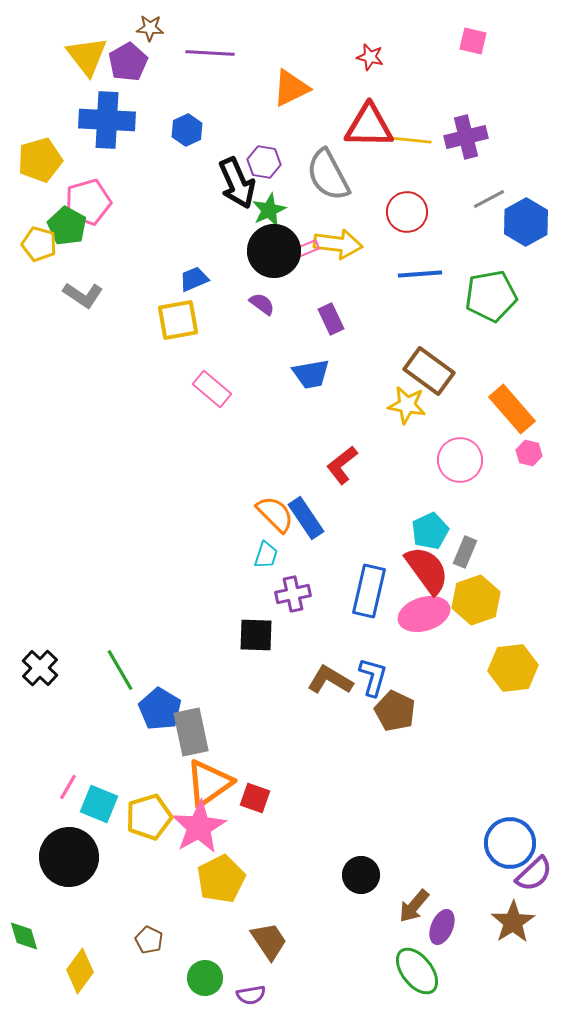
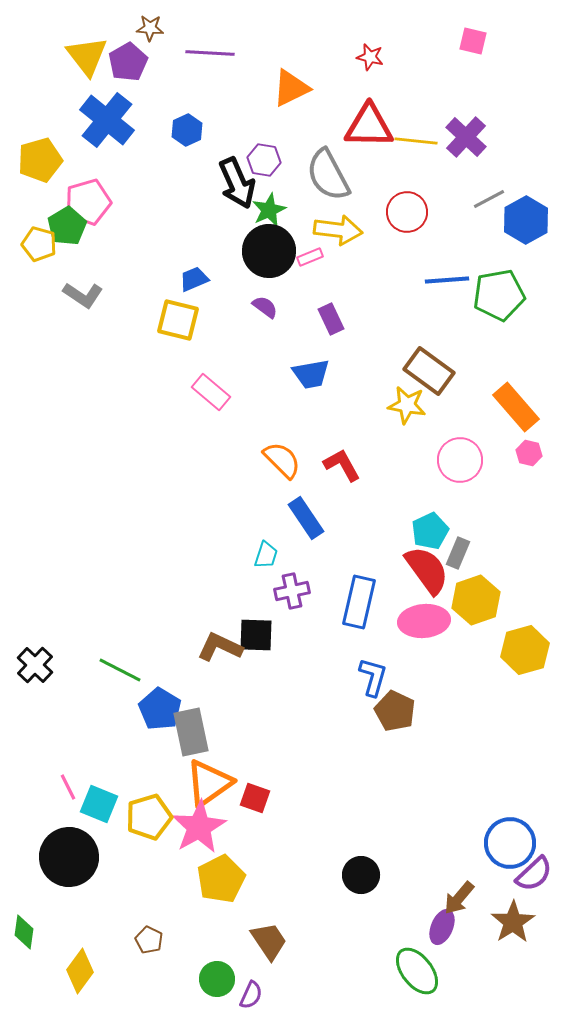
blue cross at (107, 120): rotated 36 degrees clockwise
purple cross at (466, 137): rotated 33 degrees counterclockwise
yellow line at (410, 140): moved 6 px right, 1 px down
purple hexagon at (264, 162): moved 2 px up
blue hexagon at (526, 222): moved 2 px up
green pentagon at (67, 226): rotated 12 degrees clockwise
yellow arrow at (338, 244): moved 14 px up
pink rectangle at (306, 249): moved 4 px right, 8 px down
black circle at (274, 251): moved 5 px left
blue line at (420, 274): moved 27 px right, 6 px down
green pentagon at (491, 296): moved 8 px right, 1 px up
purple semicircle at (262, 304): moved 3 px right, 3 px down
yellow square at (178, 320): rotated 24 degrees clockwise
pink rectangle at (212, 389): moved 1 px left, 3 px down
orange rectangle at (512, 409): moved 4 px right, 2 px up
red L-shape at (342, 465): rotated 99 degrees clockwise
orange semicircle at (275, 514): moved 7 px right, 54 px up
gray rectangle at (465, 552): moved 7 px left, 1 px down
blue rectangle at (369, 591): moved 10 px left, 11 px down
purple cross at (293, 594): moved 1 px left, 3 px up
pink ellipse at (424, 614): moved 7 px down; rotated 12 degrees clockwise
black cross at (40, 668): moved 5 px left, 3 px up
yellow hexagon at (513, 668): moved 12 px right, 18 px up; rotated 9 degrees counterclockwise
green line at (120, 670): rotated 33 degrees counterclockwise
brown L-shape at (330, 680): moved 110 px left, 33 px up; rotated 6 degrees counterclockwise
pink line at (68, 787): rotated 56 degrees counterclockwise
brown arrow at (414, 906): moved 45 px right, 8 px up
green diamond at (24, 936): moved 4 px up; rotated 24 degrees clockwise
green circle at (205, 978): moved 12 px right, 1 px down
purple semicircle at (251, 995): rotated 56 degrees counterclockwise
